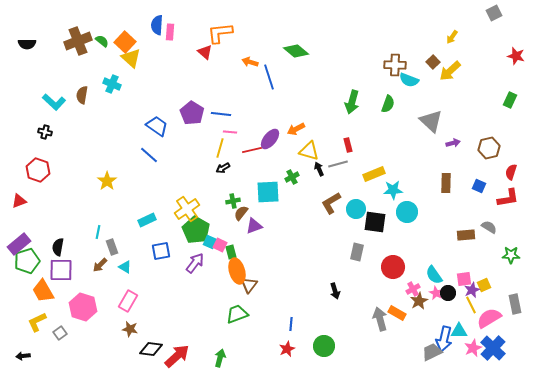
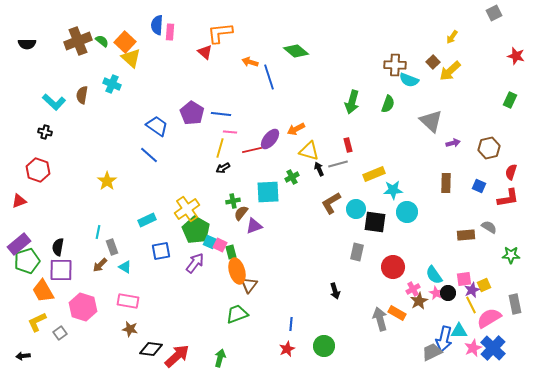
pink rectangle at (128, 301): rotated 70 degrees clockwise
